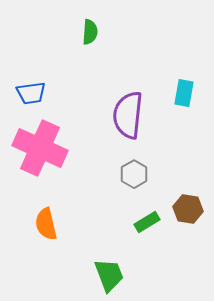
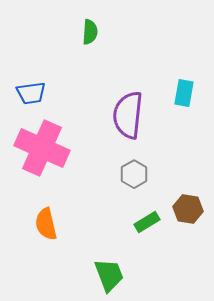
pink cross: moved 2 px right
